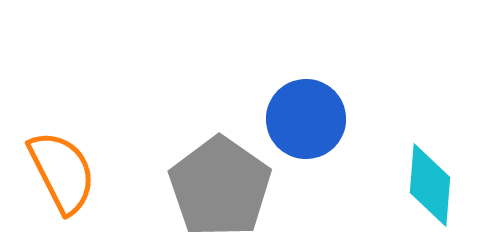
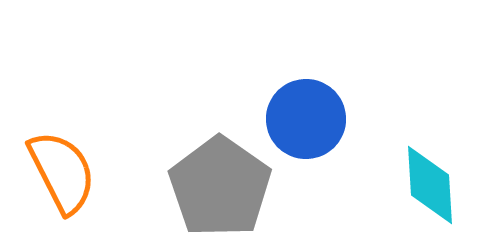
cyan diamond: rotated 8 degrees counterclockwise
